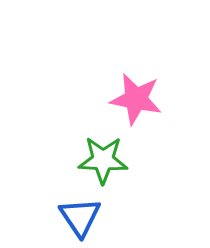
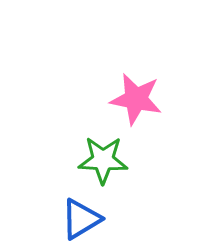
blue triangle: moved 1 px right, 2 px down; rotated 33 degrees clockwise
